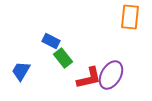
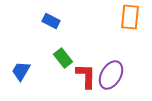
blue rectangle: moved 20 px up
red L-shape: moved 3 px left, 2 px up; rotated 76 degrees counterclockwise
